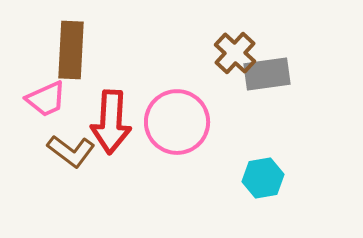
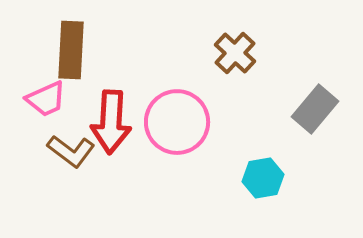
gray rectangle: moved 48 px right, 35 px down; rotated 42 degrees counterclockwise
